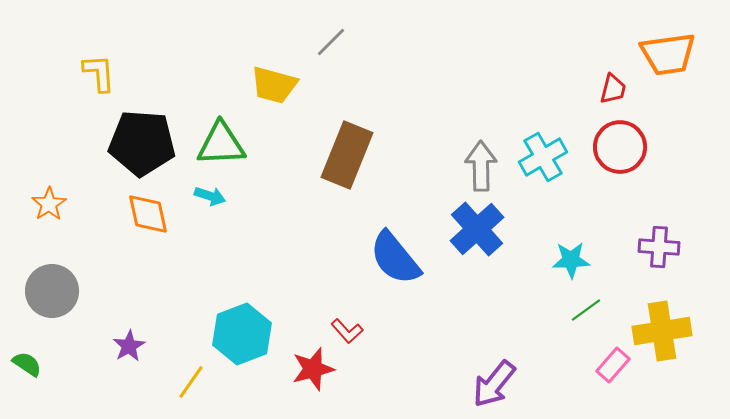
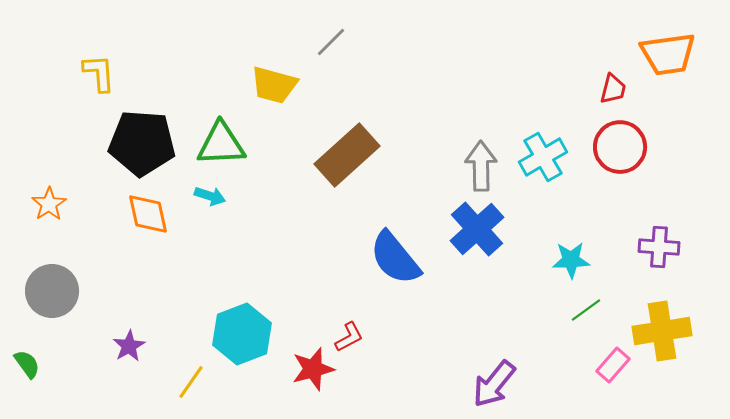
brown rectangle: rotated 26 degrees clockwise
red L-shape: moved 2 px right, 6 px down; rotated 76 degrees counterclockwise
green semicircle: rotated 20 degrees clockwise
